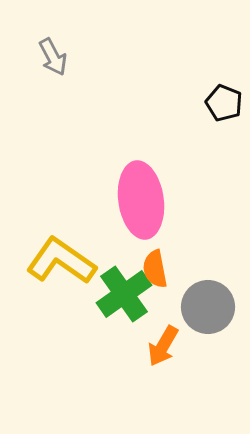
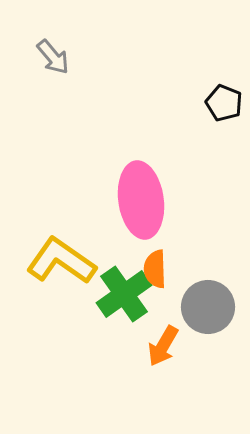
gray arrow: rotated 12 degrees counterclockwise
orange semicircle: rotated 9 degrees clockwise
